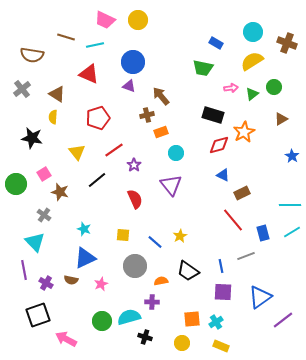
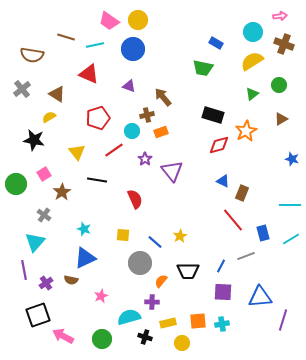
pink trapezoid at (105, 20): moved 4 px right, 1 px down; rotated 10 degrees clockwise
brown cross at (287, 43): moved 3 px left, 1 px down
blue circle at (133, 62): moved 13 px up
green circle at (274, 87): moved 5 px right, 2 px up
pink arrow at (231, 88): moved 49 px right, 72 px up
brown arrow at (161, 96): moved 2 px right, 1 px down
yellow semicircle at (53, 117): moved 4 px left; rotated 56 degrees clockwise
orange star at (244, 132): moved 2 px right, 1 px up
black star at (32, 138): moved 2 px right, 2 px down
cyan circle at (176, 153): moved 44 px left, 22 px up
blue star at (292, 156): moved 3 px down; rotated 16 degrees counterclockwise
purple star at (134, 165): moved 11 px right, 6 px up
blue triangle at (223, 175): moved 6 px down
black line at (97, 180): rotated 48 degrees clockwise
purple triangle at (171, 185): moved 1 px right, 14 px up
brown star at (60, 192): moved 2 px right; rotated 24 degrees clockwise
brown rectangle at (242, 193): rotated 42 degrees counterclockwise
cyan line at (292, 232): moved 1 px left, 7 px down
cyan triangle at (35, 242): rotated 25 degrees clockwise
gray circle at (135, 266): moved 5 px right, 3 px up
blue line at (221, 266): rotated 40 degrees clockwise
black trapezoid at (188, 271): rotated 35 degrees counterclockwise
orange semicircle at (161, 281): rotated 40 degrees counterclockwise
purple cross at (46, 283): rotated 24 degrees clockwise
pink star at (101, 284): moved 12 px down
blue triangle at (260, 297): rotated 30 degrees clockwise
orange square at (192, 319): moved 6 px right, 2 px down
purple line at (283, 320): rotated 35 degrees counterclockwise
green circle at (102, 321): moved 18 px down
cyan cross at (216, 322): moved 6 px right, 2 px down; rotated 24 degrees clockwise
pink arrow at (66, 339): moved 3 px left, 3 px up
yellow rectangle at (221, 346): moved 53 px left, 23 px up; rotated 35 degrees counterclockwise
